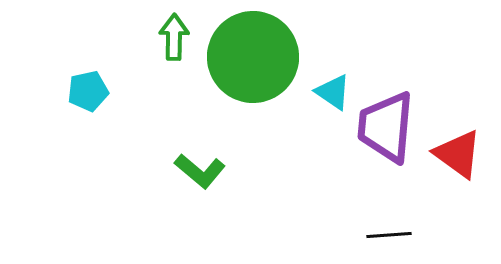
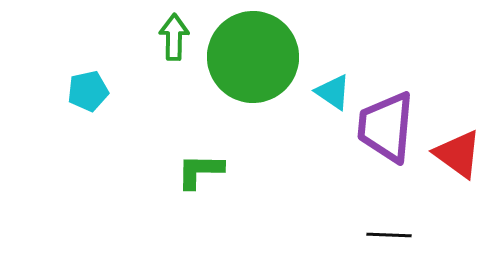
green L-shape: rotated 141 degrees clockwise
black line: rotated 6 degrees clockwise
